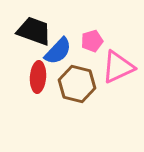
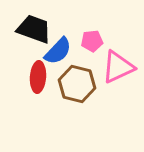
black trapezoid: moved 2 px up
pink pentagon: rotated 10 degrees clockwise
